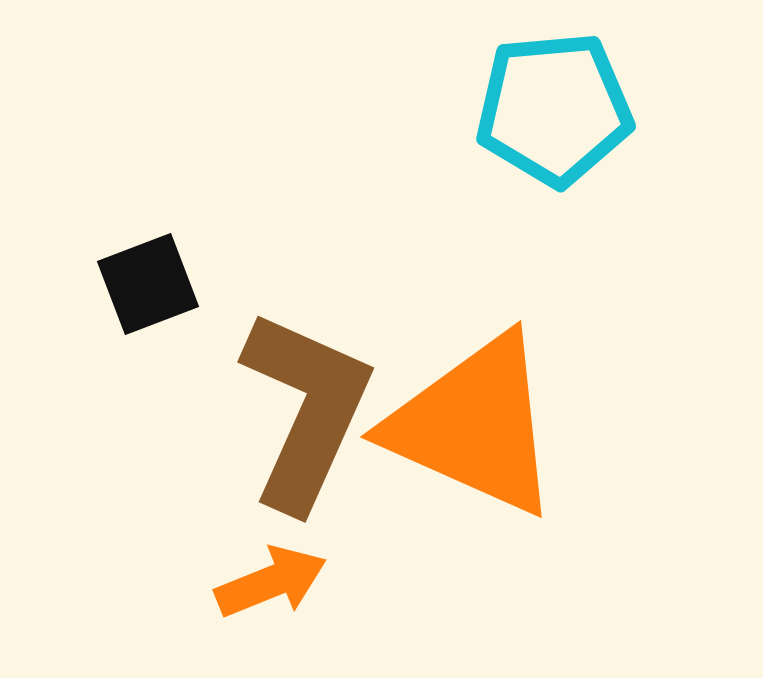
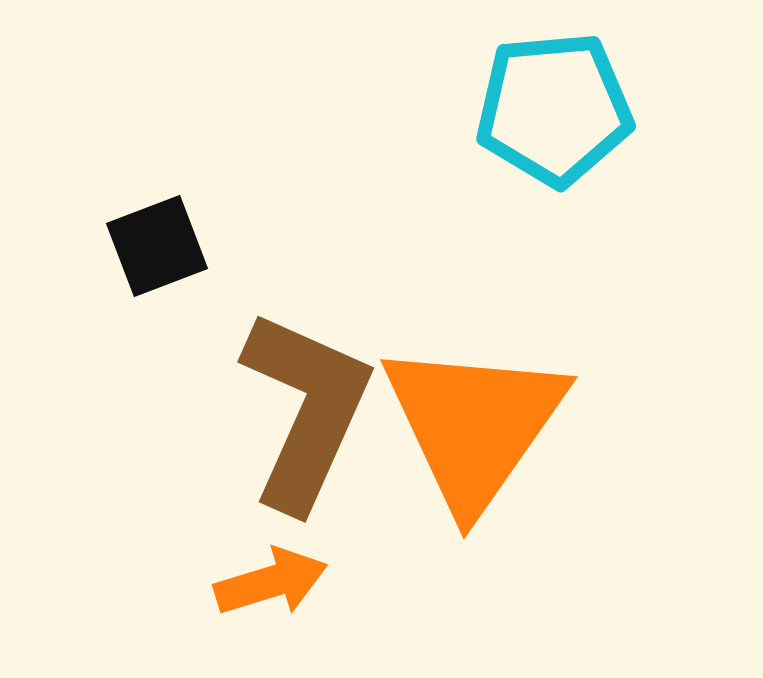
black square: moved 9 px right, 38 px up
orange triangle: rotated 41 degrees clockwise
orange arrow: rotated 5 degrees clockwise
